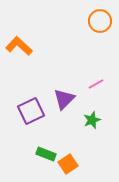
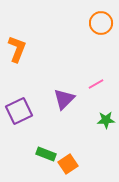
orange circle: moved 1 px right, 2 px down
orange L-shape: moved 2 px left, 3 px down; rotated 68 degrees clockwise
purple square: moved 12 px left
green star: moved 14 px right; rotated 18 degrees clockwise
